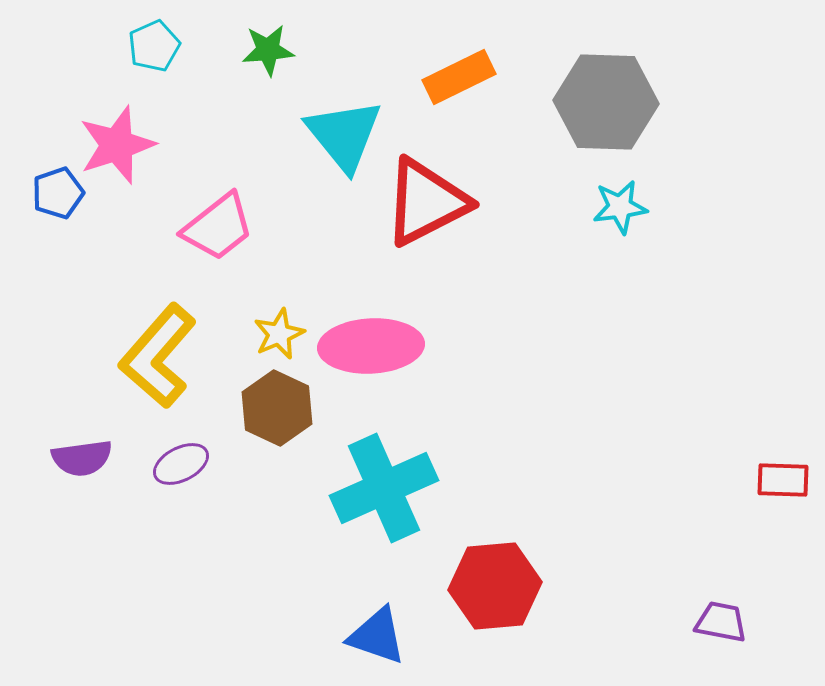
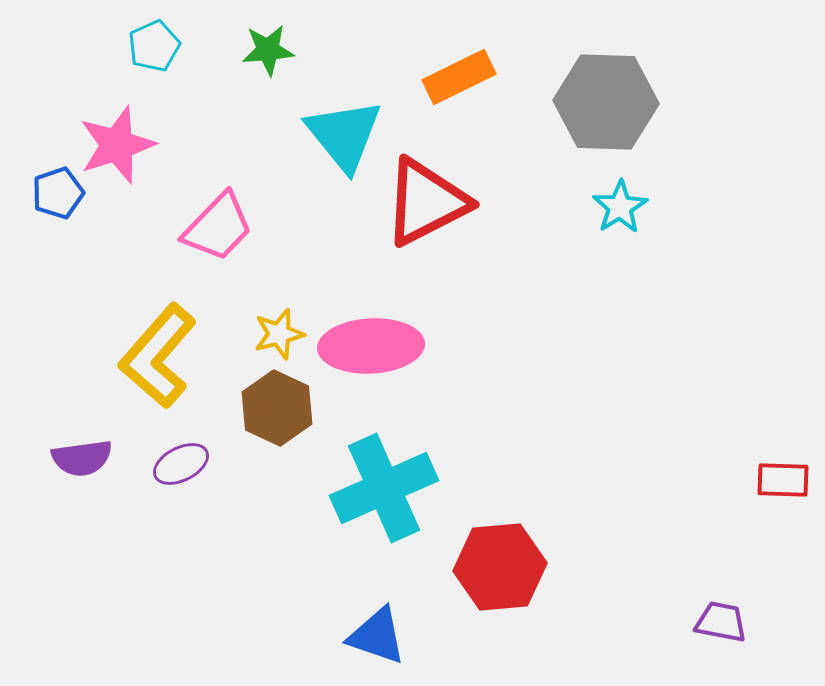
cyan star: rotated 24 degrees counterclockwise
pink trapezoid: rotated 8 degrees counterclockwise
yellow star: rotated 9 degrees clockwise
red hexagon: moved 5 px right, 19 px up
